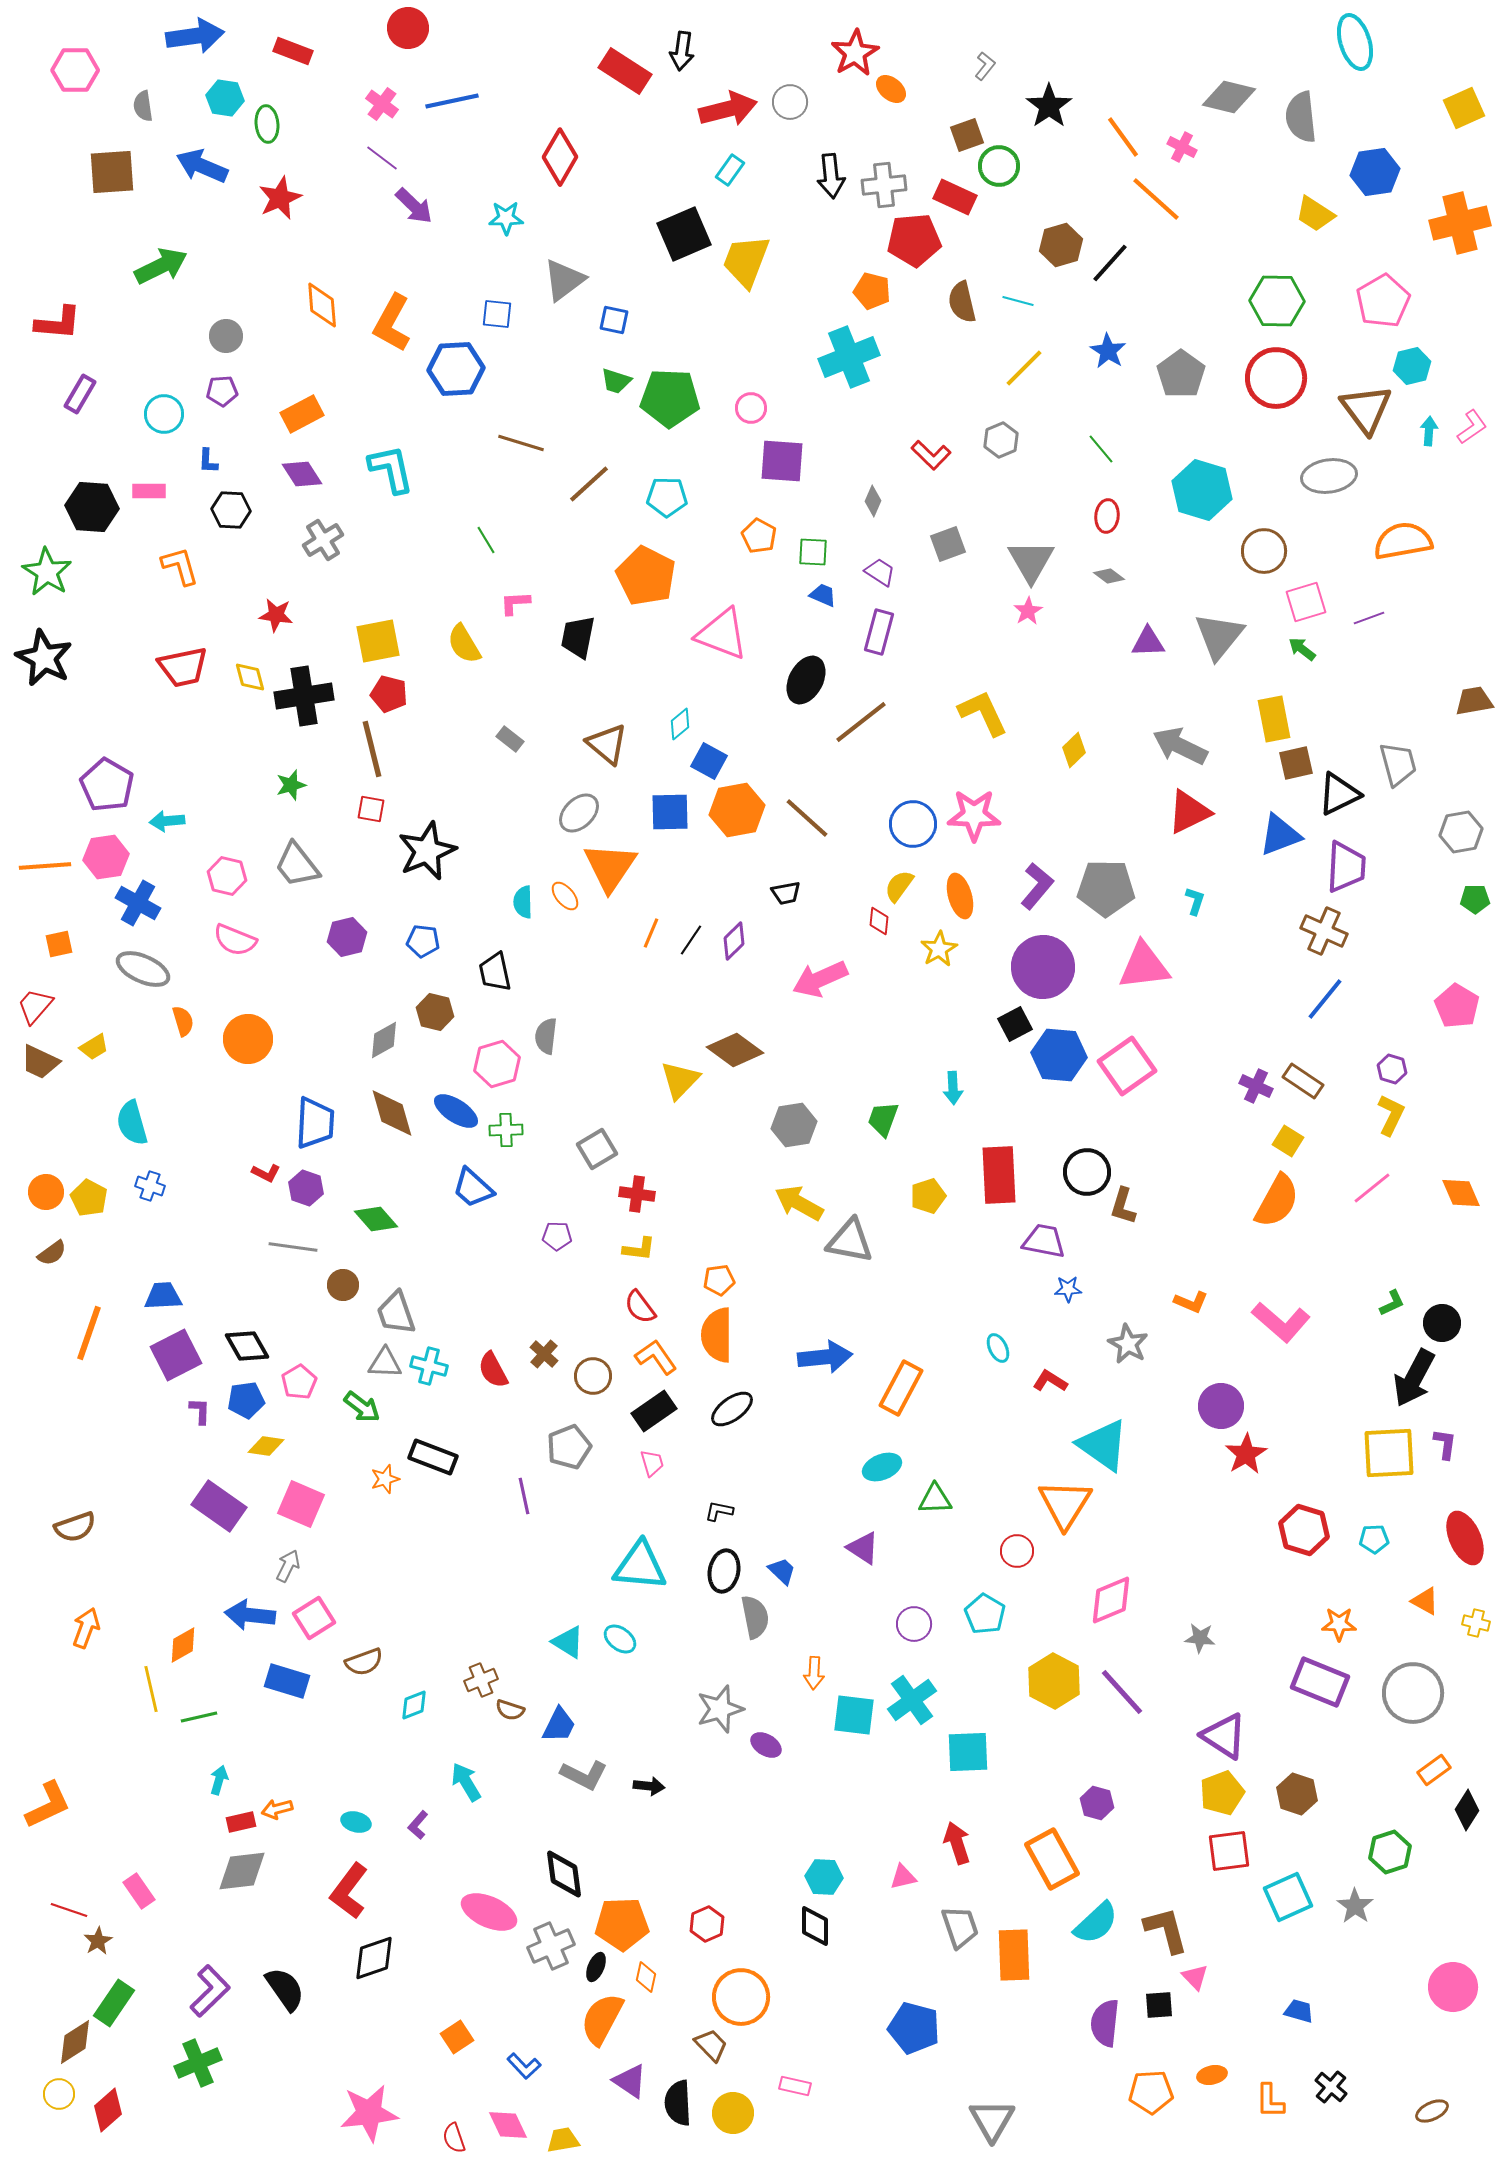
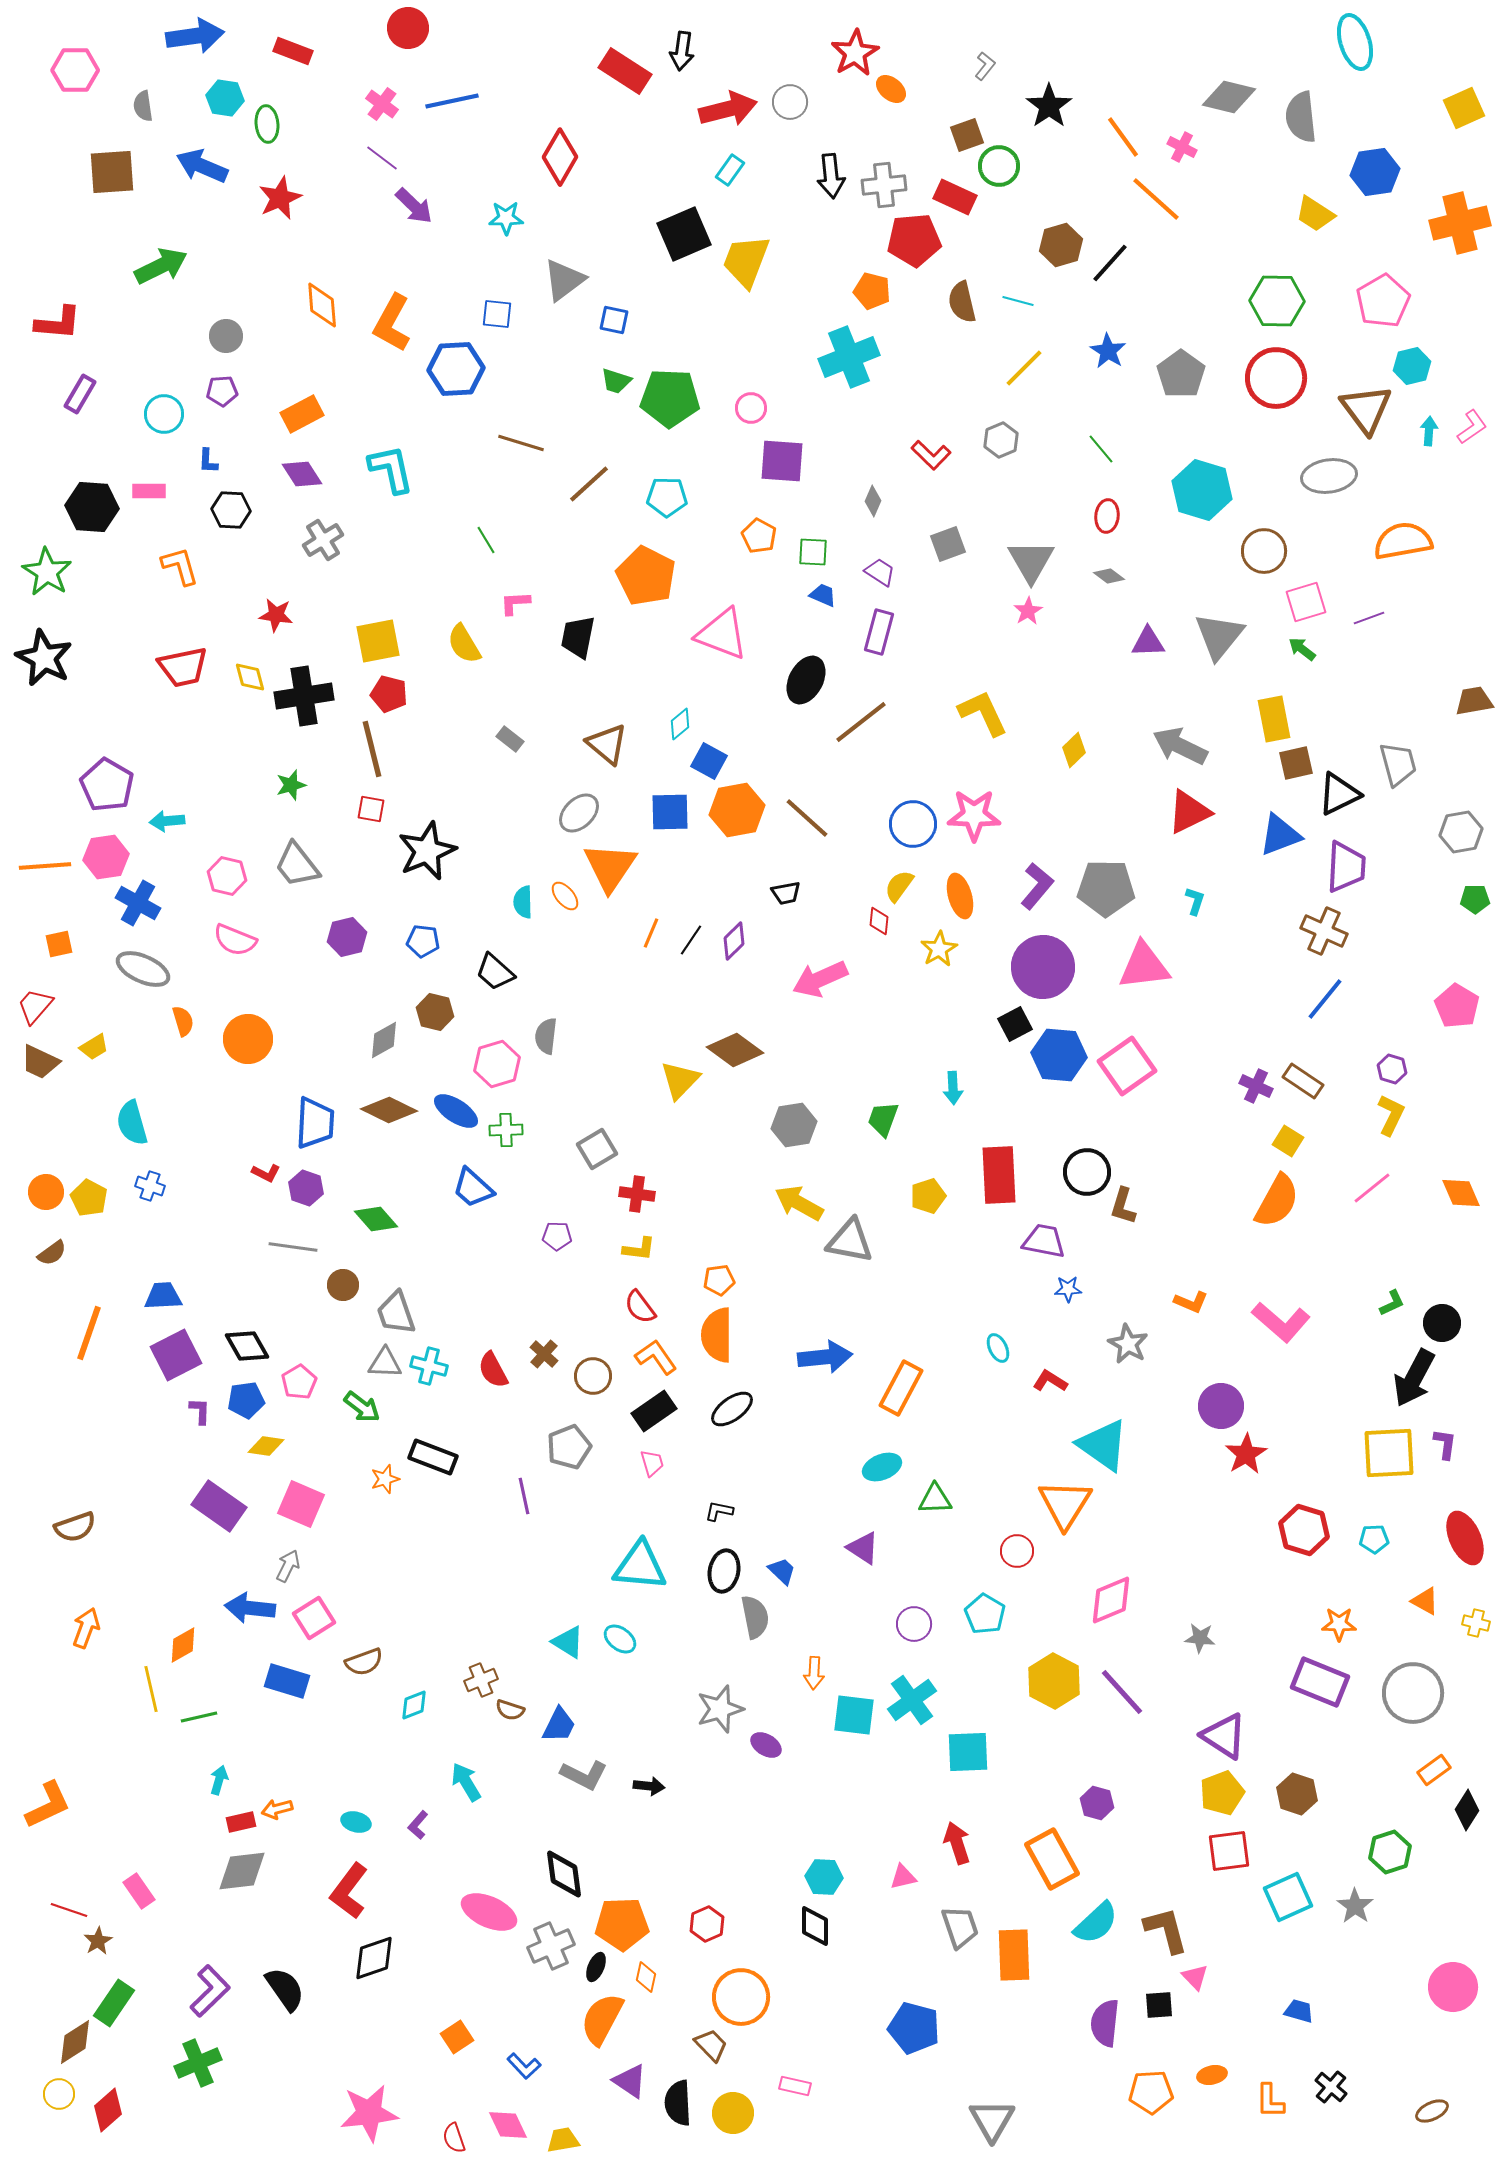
black trapezoid at (495, 972): rotated 36 degrees counterclockwise
brown diamond at (392, 1113): moved 3 px left, 3 px up; rotated 48 degrees counterclockwise
blue arrow at (250, 1615): moved 7 px up
